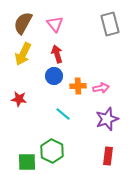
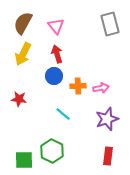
pink triangle: moved 1 px right, 2 px down
green square: moved 3 px left, 2 px up
